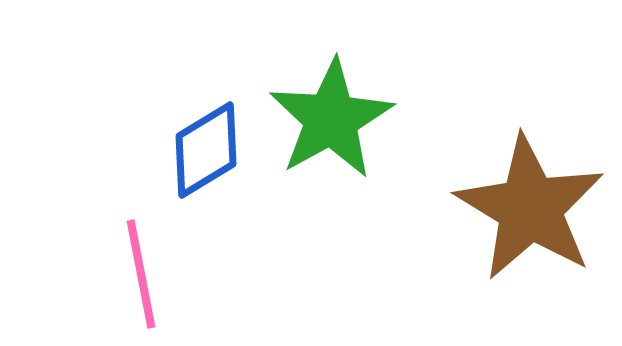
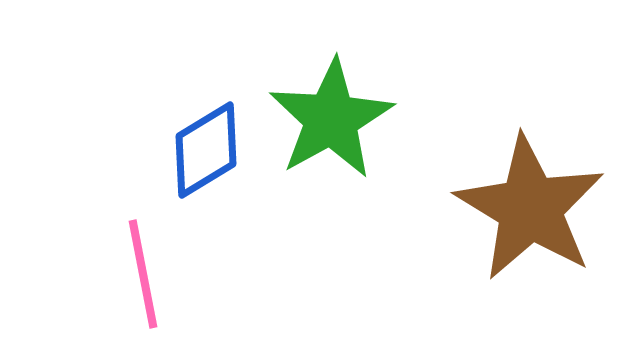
pink line: moved 2 px right
